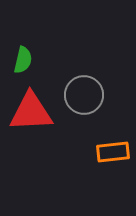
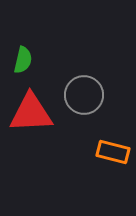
red triangle: moved 1 px down
orange rectangle: rotated 20 degrees clockwise
